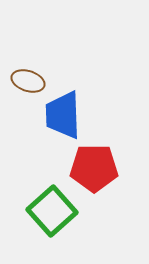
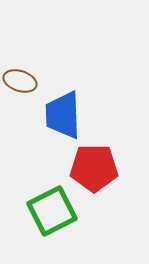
brown ellipse: moved 8 px left
green square: rotated 15 degrees clockwise
